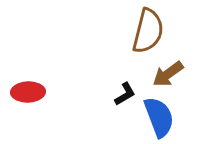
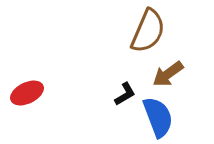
brown semicircle: rotated 9 degrees clockwise
red ellipse: moved 1 px left, 1 px down; rotated 24 degrees counterclockwise
blue semicircle: moved 1 px left
